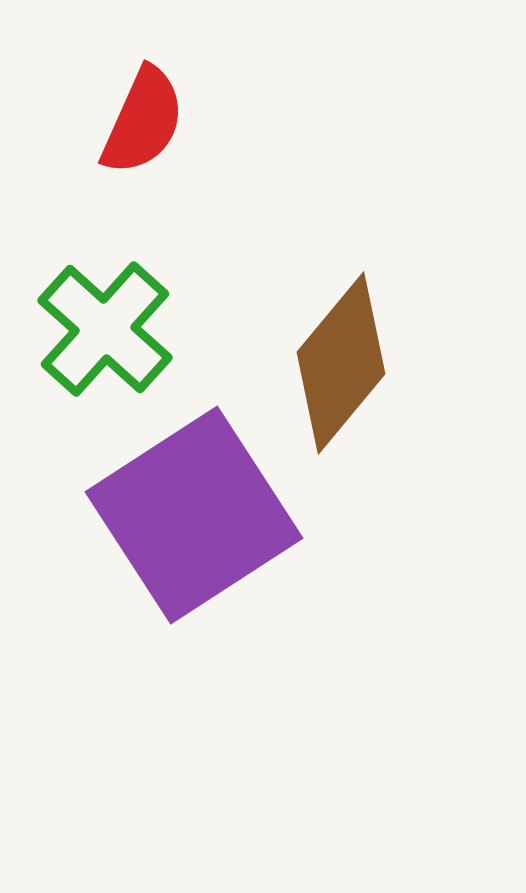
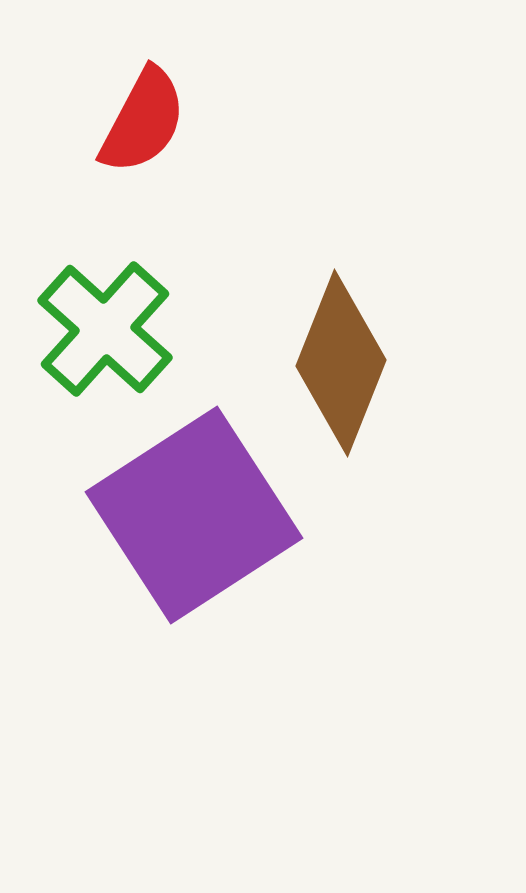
red semicircle: rotated 4 degrees clockwise
brown diamond: rotated 18 degrees counterclockwise
